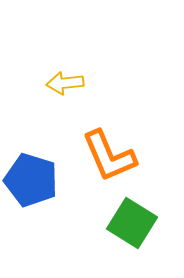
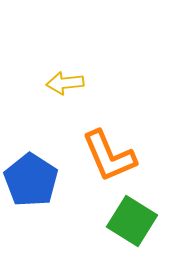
blue pentagon: rotated 16 degrees clockwise
green square: moved 2 px up
